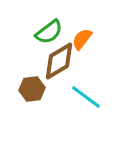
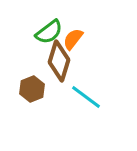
orange semicircle: moved 9 px left
brown diamond: rotated 42 degrees counterclockwise
brown hexagon: rotated 15 degrees counterclockwise
